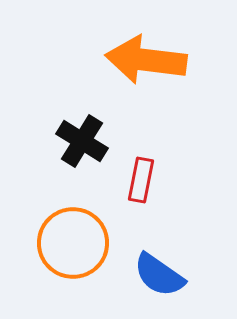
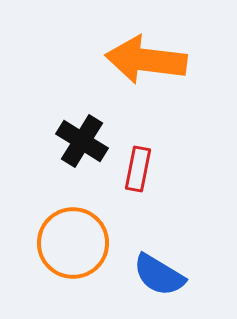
red rectangle: moved 3 px left, 11 px up
blue semicircle: rotated 4 degrees counterclockwise
